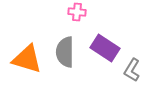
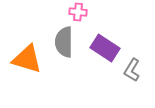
pink cross: moved 1 px right
gray semicircle: moved 1 px left, 10 px up
